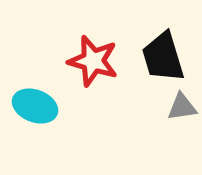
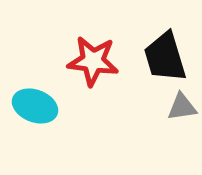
black trapezoid: moved 2 px right
red star: rotated 9 degrees counterclockwise
